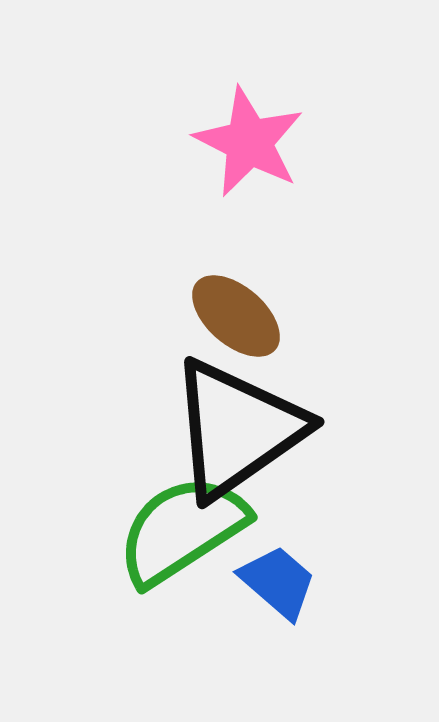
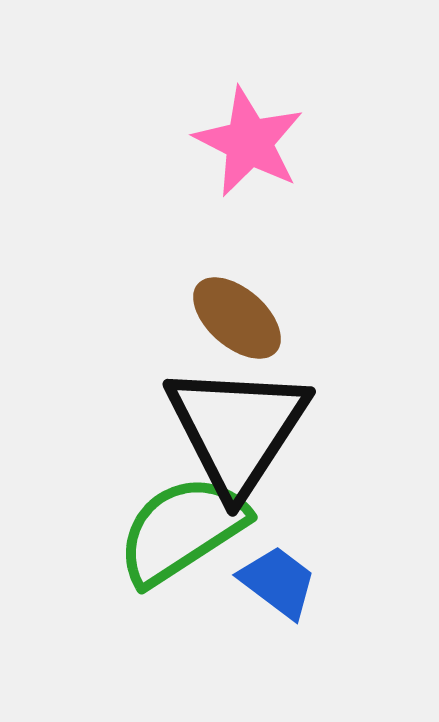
brown ellipse: moved 1 px right, 2 px down
black triangle: rotated 22 degrees counterclockwise
blue trapezoid: rotated 4 degrees counterclockwise
